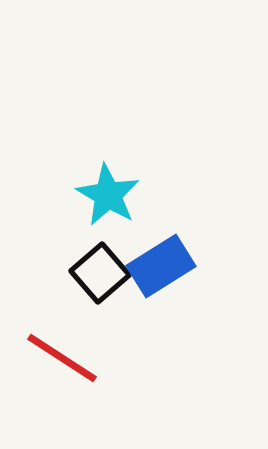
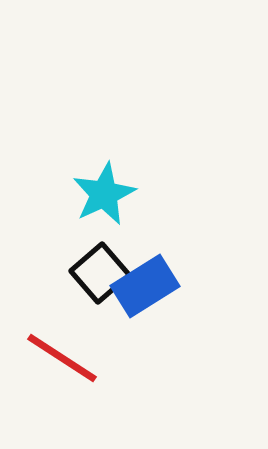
cyan star: moved 4 px left, 1 px up; rotated 16 degrees clockwise
blue rectangle: moved 16 px left, 20 px down
